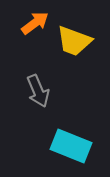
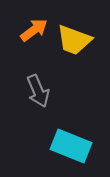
orange arrow: moved 1 px left, 7 px down
yellow trapezoid: moved 1 px up
